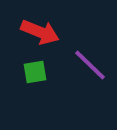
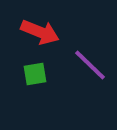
green square: moved 2 px down
